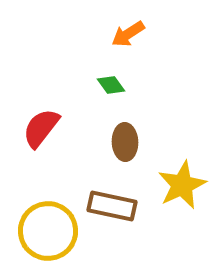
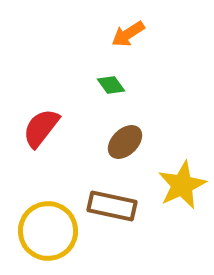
brown ellipse: rotated 48 degrees clockwise
